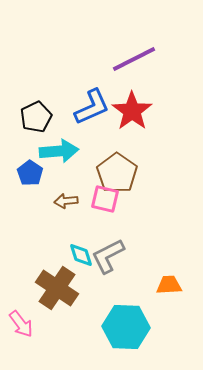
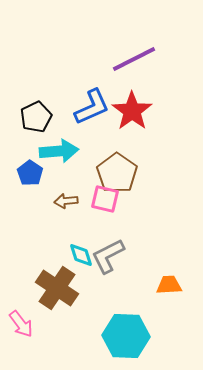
cyan hexagon: moved 9 px down
